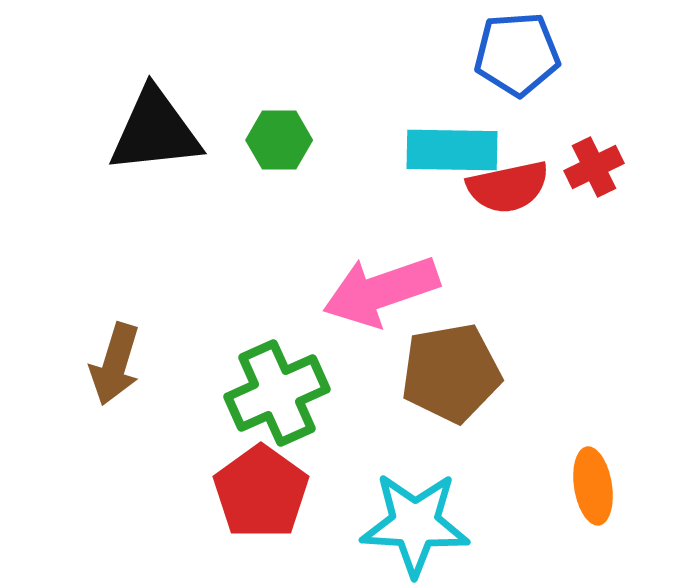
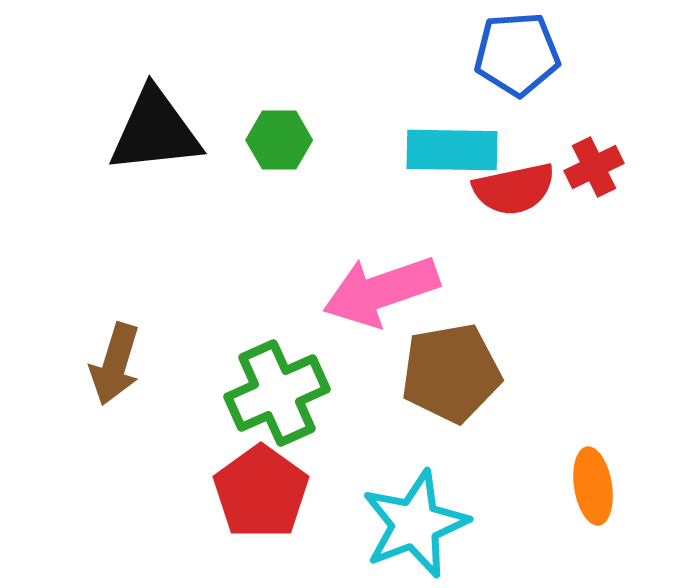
red semicircle: moved 6 px right, 2 px down
cyan star: rotated 24 degrees counterclockwise
